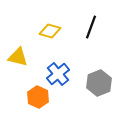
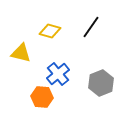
black line: rotated 15 degrees clockwise
yellow triangle: moved 3 px right, 4 px up
gray hexagon: moved 2 px right
orange hexagon: moved 4 px right; rotated 20 degrees counterclockwise
